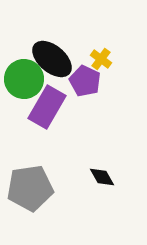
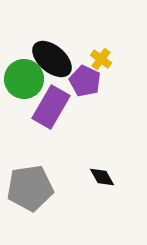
purple rectangle: moved 4 px right
